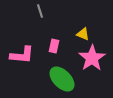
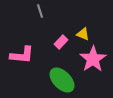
pink rectangle: moved 7 px right, 4 px up; rotated 32 degrees clockwise
pink star: moved 1 px right, 1 px down
green ellipse: moved 1 px down
